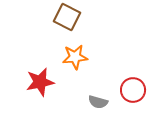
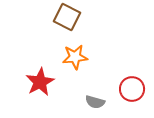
red star: rotated 16 degrees counterclockwise
red circle: moved 1 px left, 1 px up
gray semicircle: moved 3 px left
